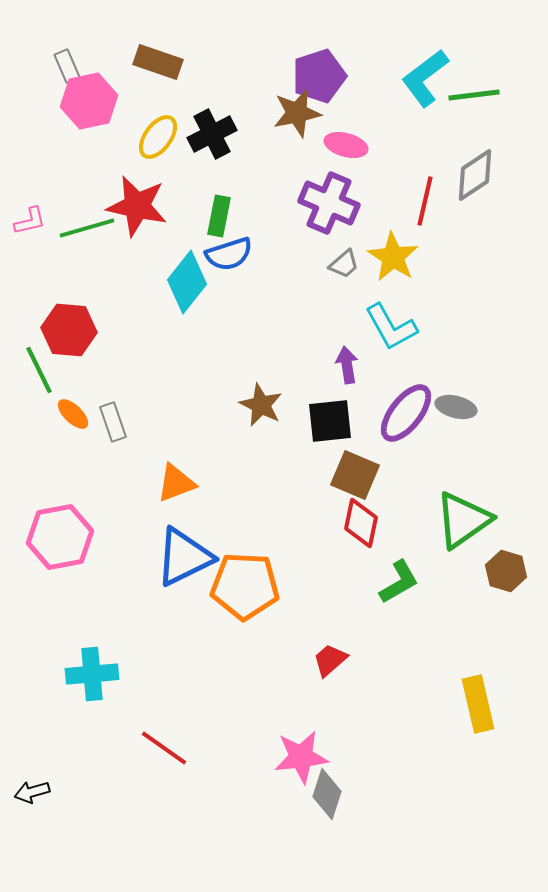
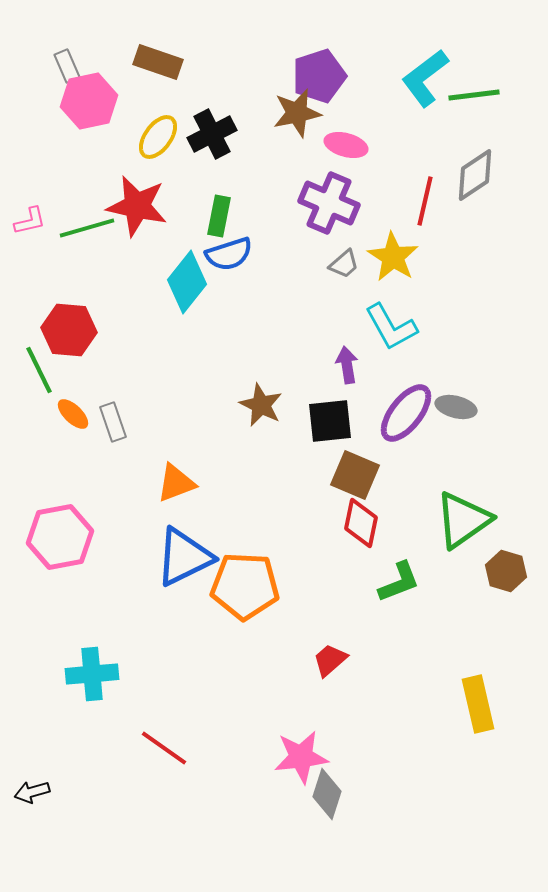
green L-shape at (399, 582): rotated 9 degrees clockwise
